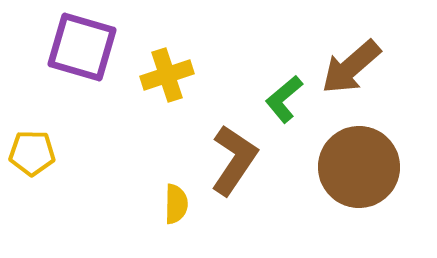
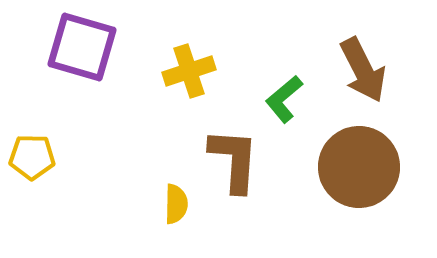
brown arrow: moved 12 px right, 3 px down; rotated 76 degrees counterclockwise
yellow cross: moved 22 px right, 4 px up
yellow pentagon: moved 4 px down
brown L-shape: rotated 30 degrees counterclockwise
